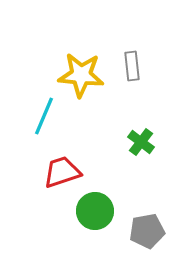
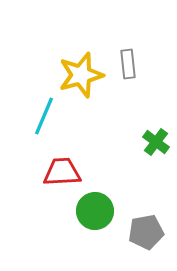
gray rectangle: moved 4 px left, 2 px up
yellow star: rotated 21 degrees counterclockwise
green cross: moved 15 px right
red trapezoid: rotated 15 degrees clockwise
gray pentagon: moved 1 px left, 1 px down
